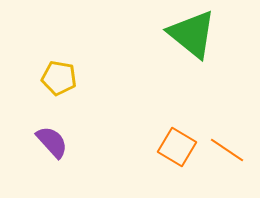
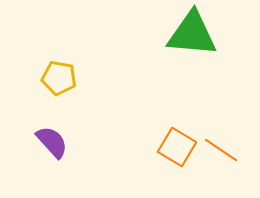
green triangle: rotated 34 degrees counterclockwise
orange line: moved 6 px left
